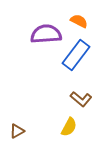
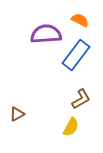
orange semicircle: moved 1 px right, 1 px up
brown L-shape: rotated 70 degrees counterclockwise
yellow semicircle: moved 2 px right
brown triangle: moved 17 px up
